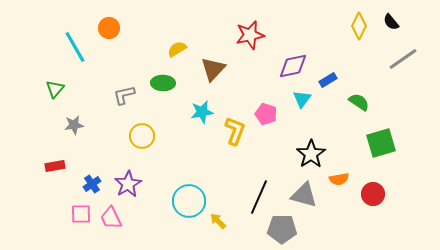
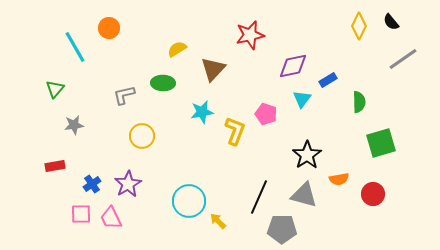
green semicircle: rotated 55 degrees clockwise
black star: moved 4 px left, 1 px down
